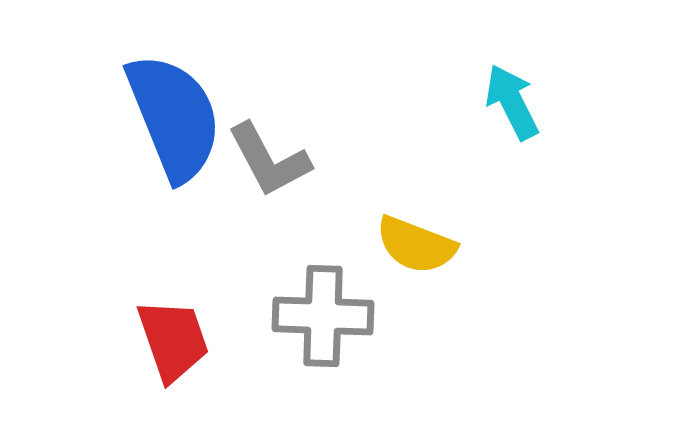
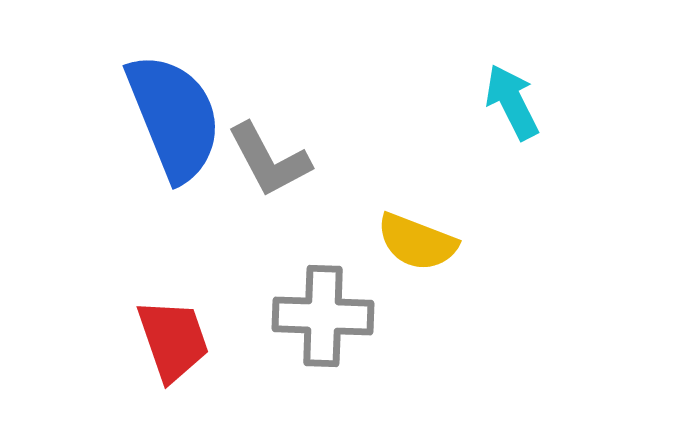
yellow semicircle: moved 1 px right, 3 px up
